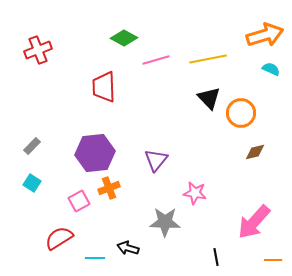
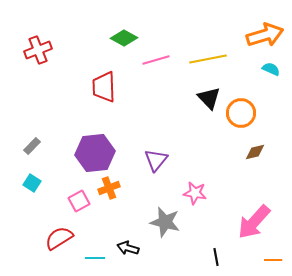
gray star: rotated 12 degrees clockwise
